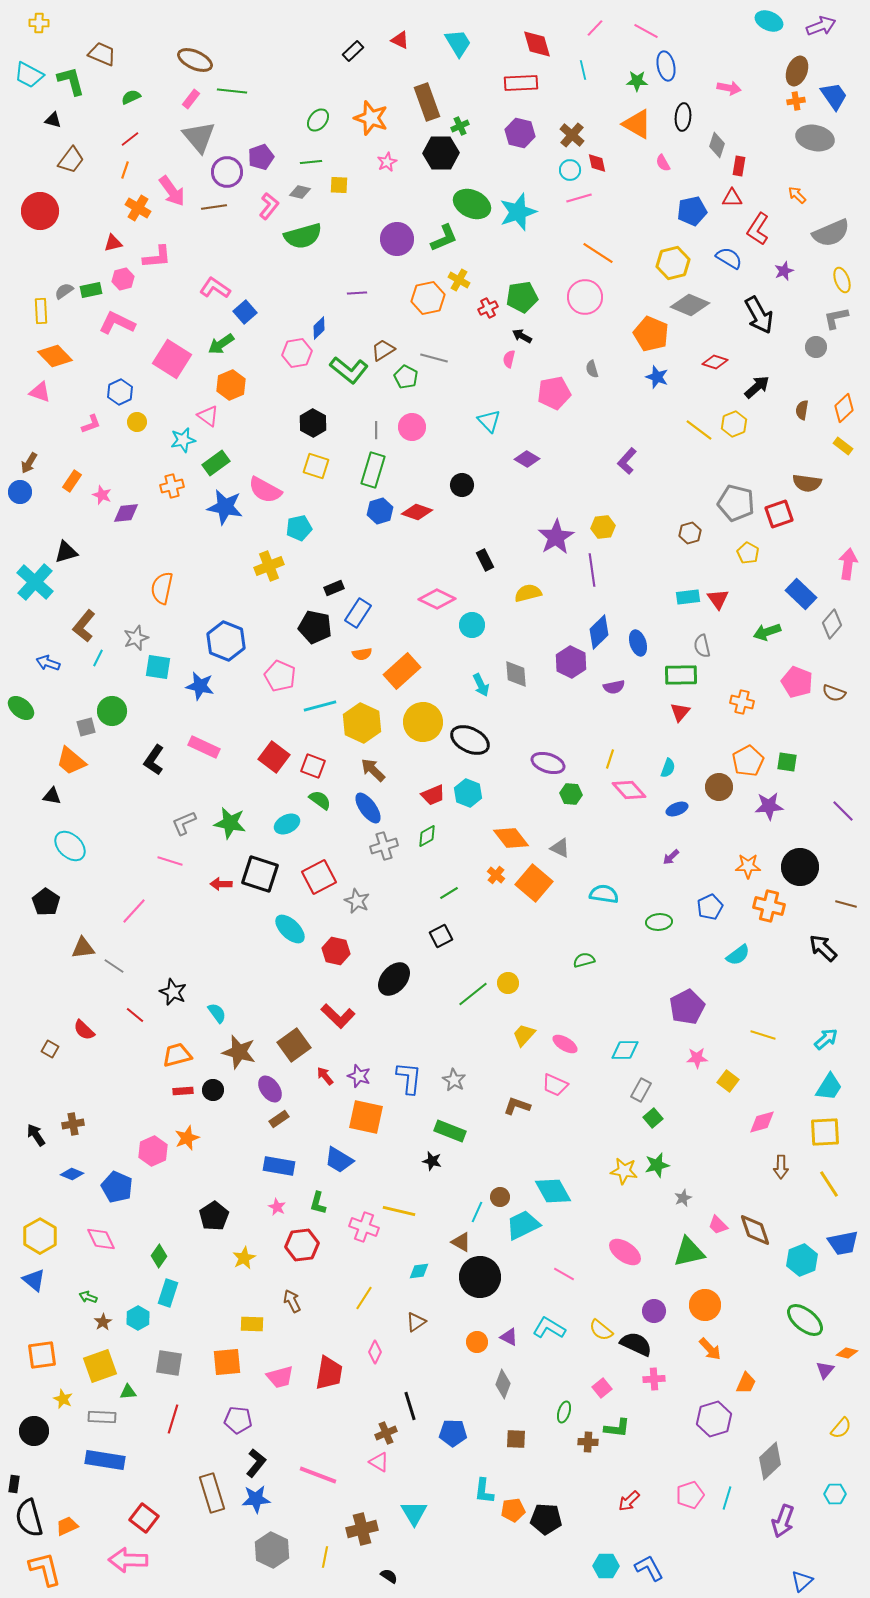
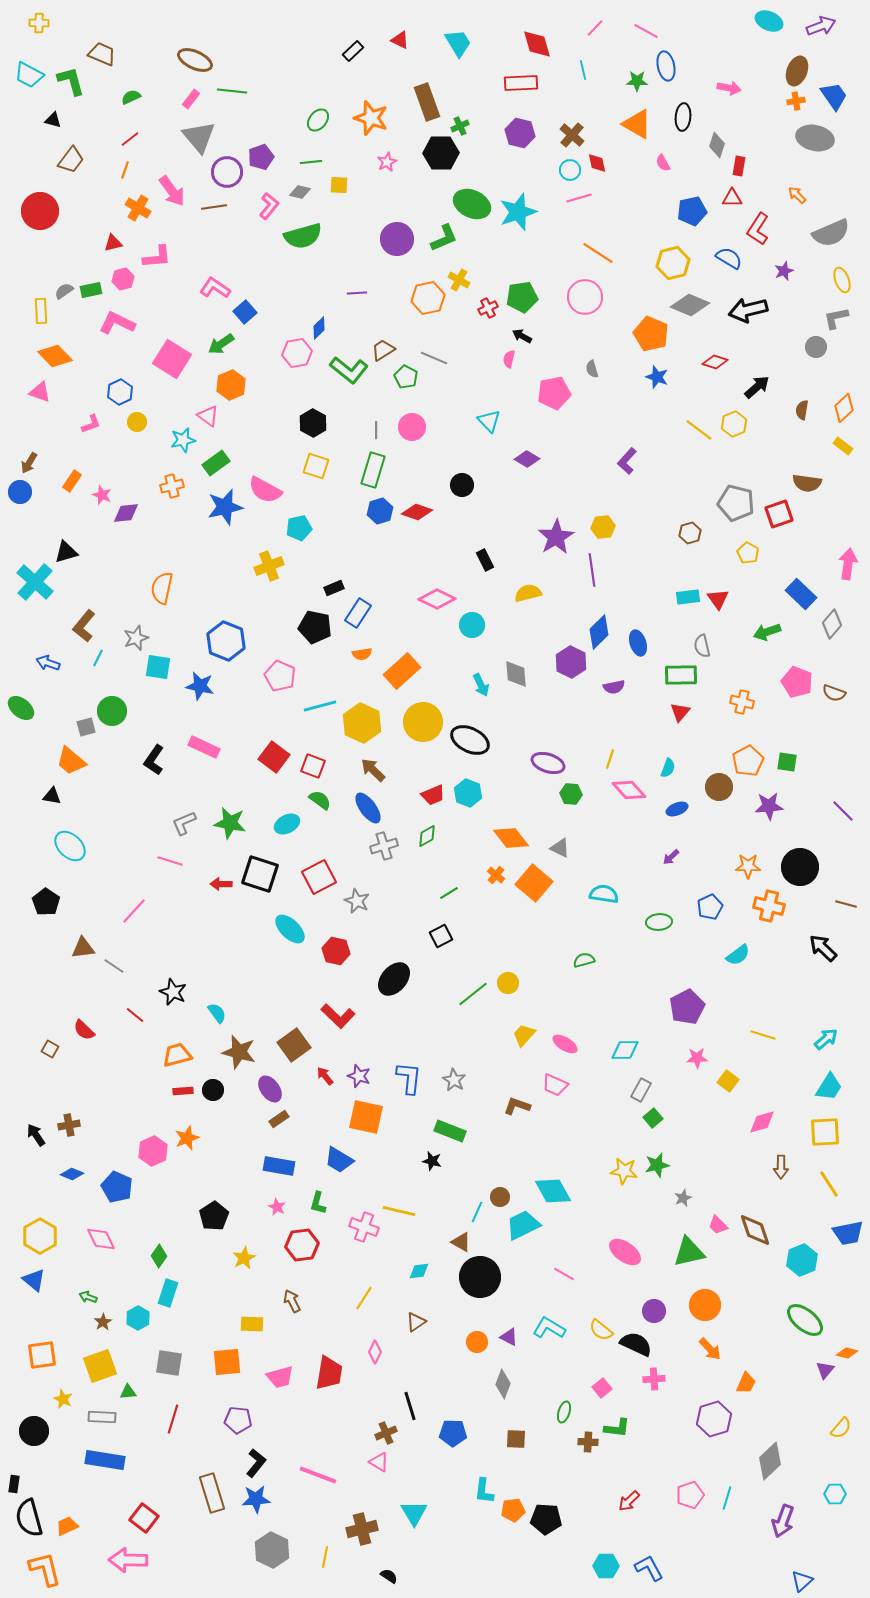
black arrow at (759, 315): moved 11 px left, 5 px up; rotated 105 degrees clockwise
gray line at (434, 358): rotated 8 degrees clockwise
blue star at (225, 507): rotated 24 degrees counterclockwise
brown cross at (73, 1124): moved 4 px left, 1 px down
blue trapezoid at (843, 1243): moved 5 px right, 10 px up
